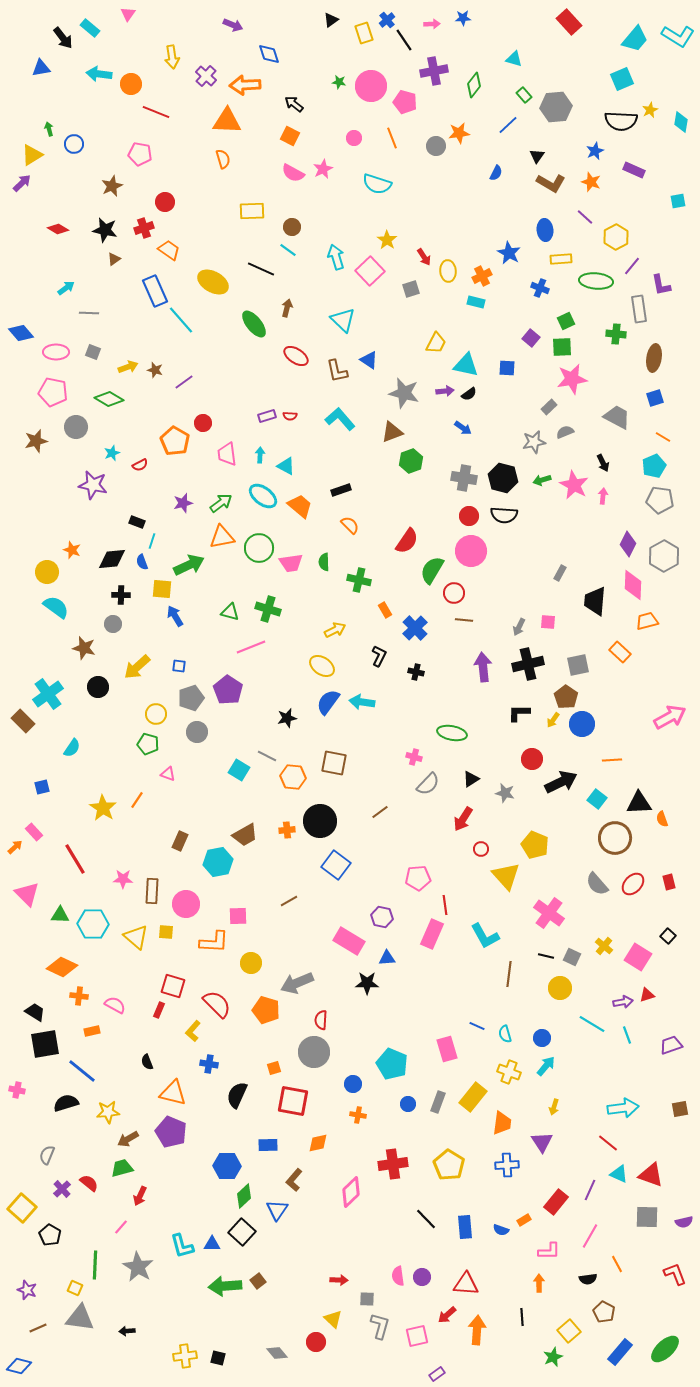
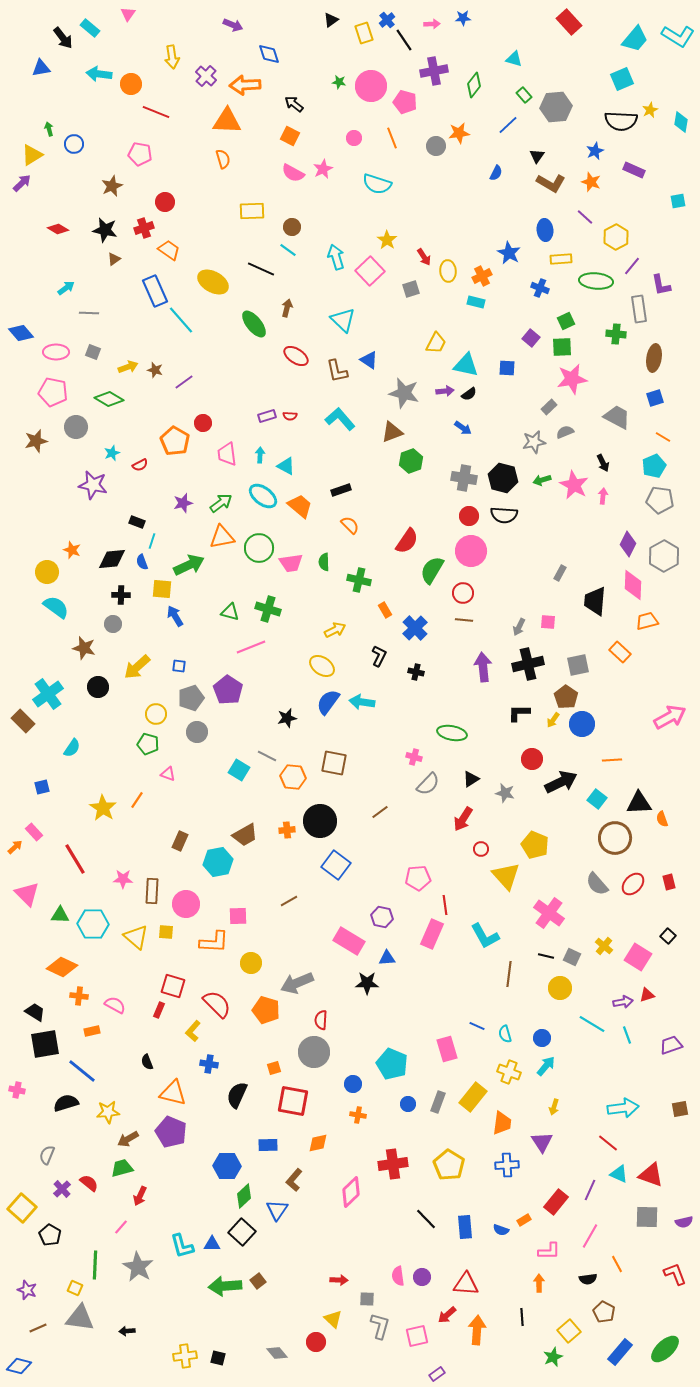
red circle at (454, 593): moved 9 px right
